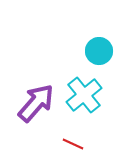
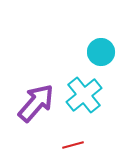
cyan circle: moved 2 px right, 1 px down
red line: moved 1 px down; rotated 40 degrees counterclockwise
